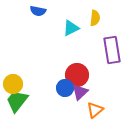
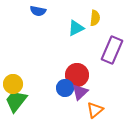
cyan triangle: moved 5 px right
purple rectangle: rotated 32 degrees clockwise
green trapezoid: moved 1 px left
